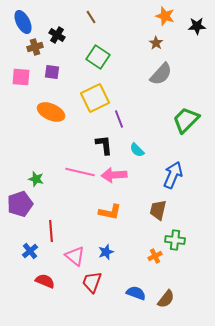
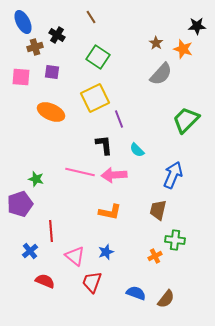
orange star: moved 18 px right, 33 px down
